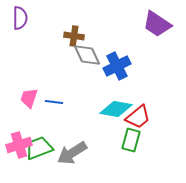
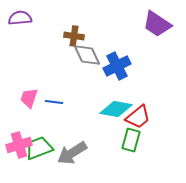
purple semicircle: rotated 95 degrees counterclockwise
